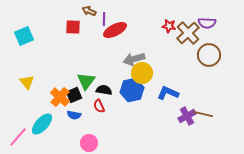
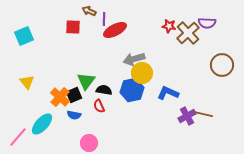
brown circle: moved 13 px right, 10 px down
